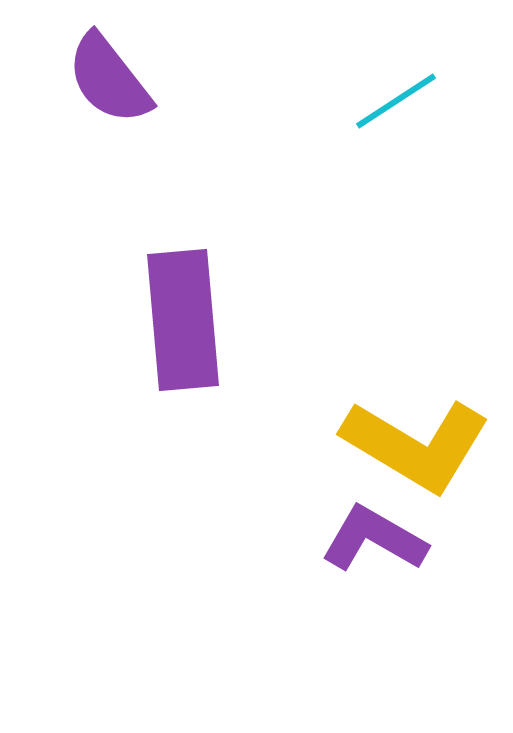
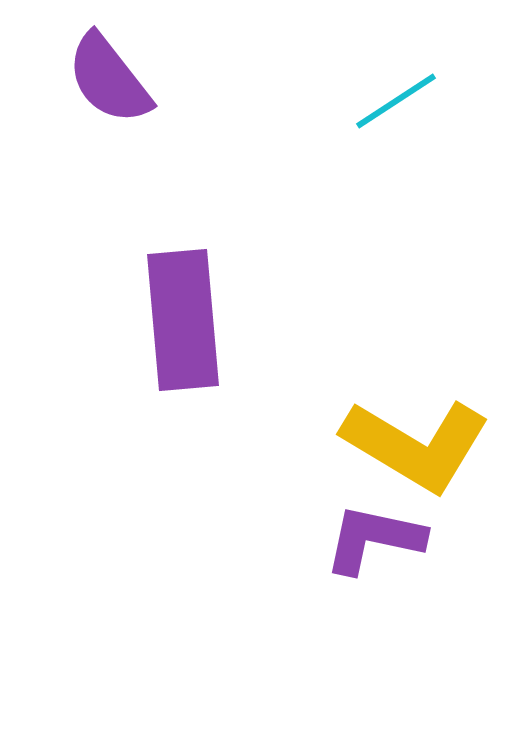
purple L-shape: rotated 18 degrees counterclockwise
